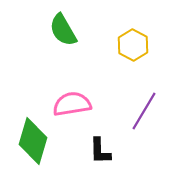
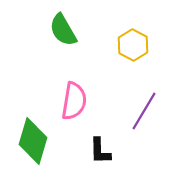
pink semicircle: moved 2 px right, 3 px up; rotated 108 degrees clockwise
